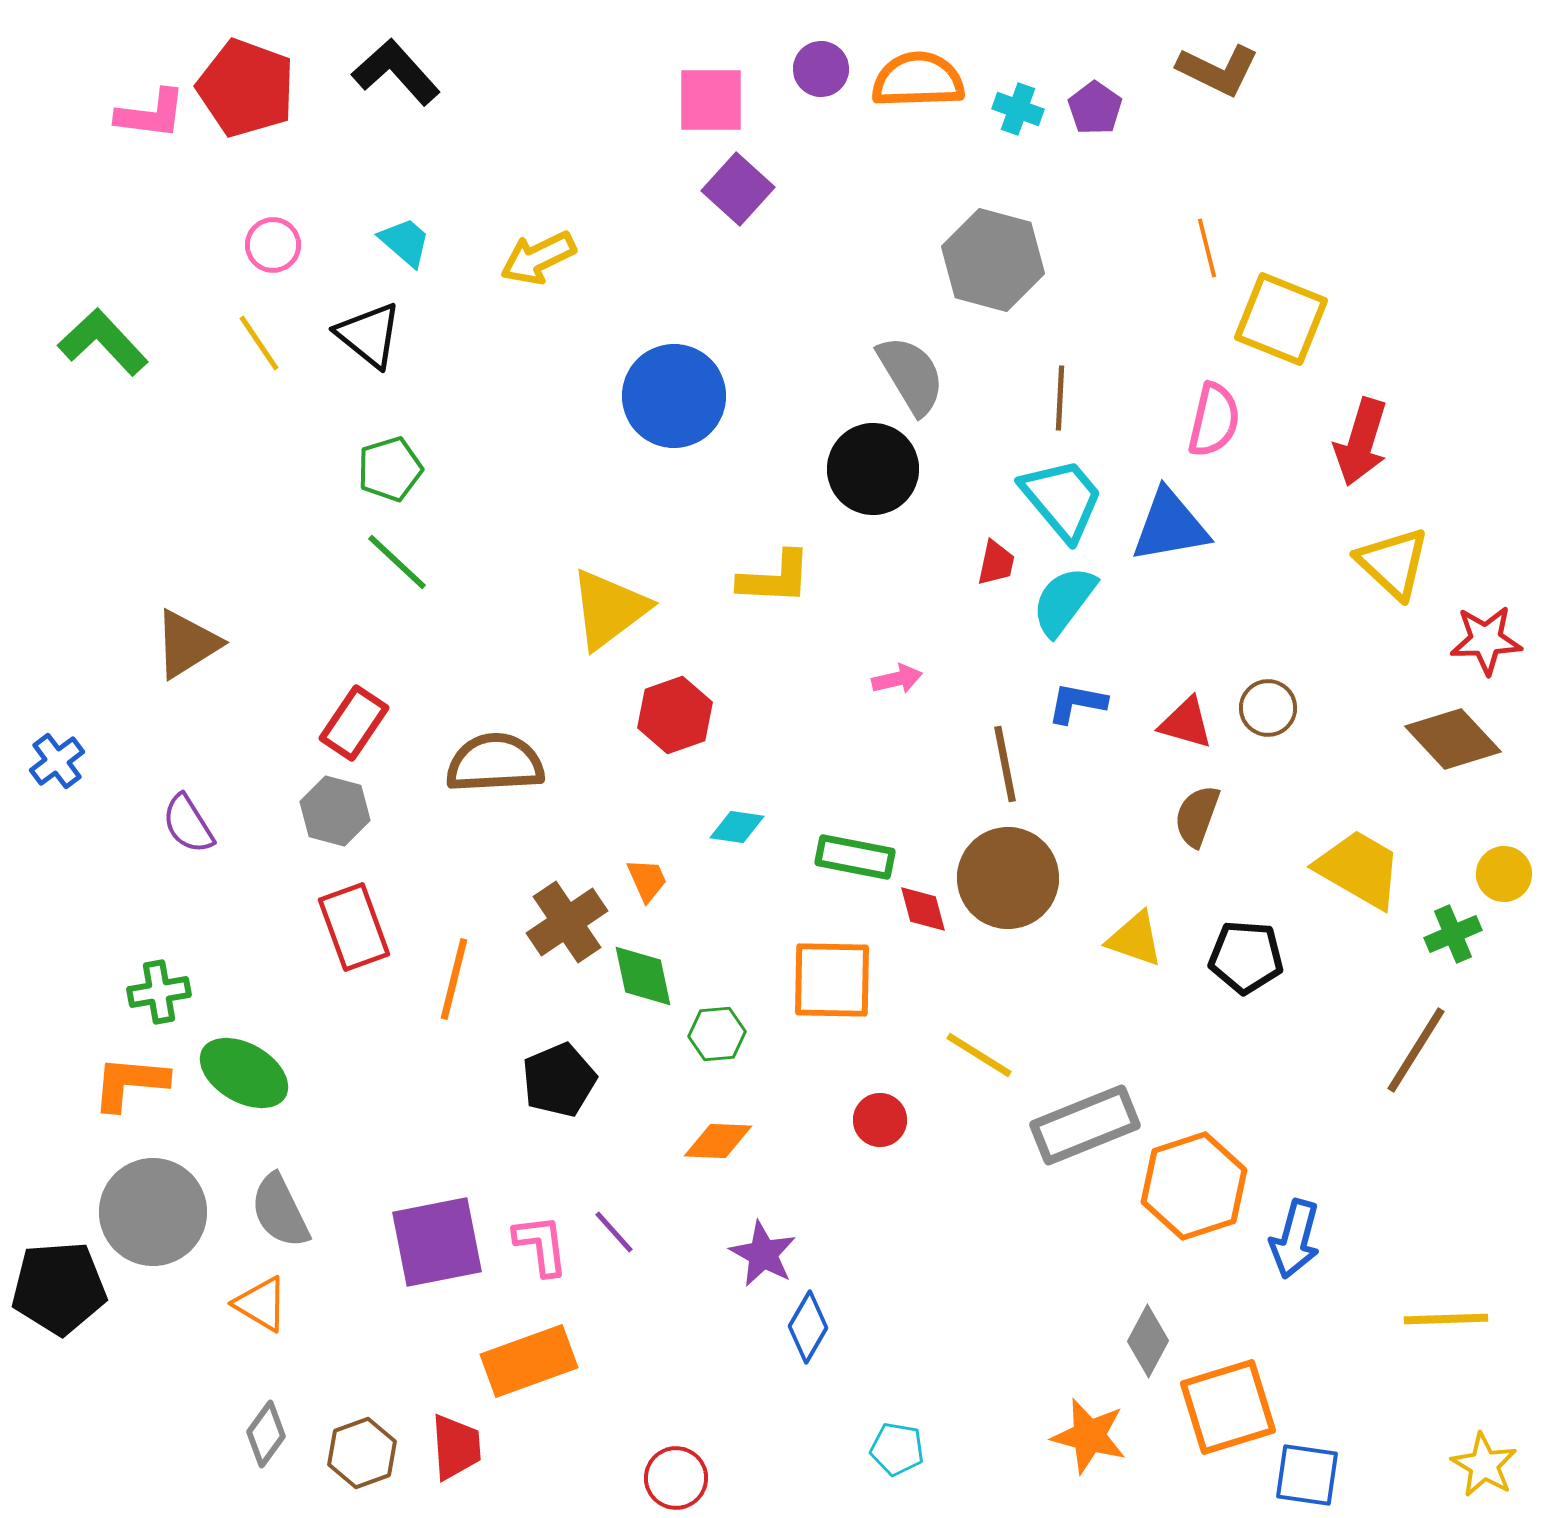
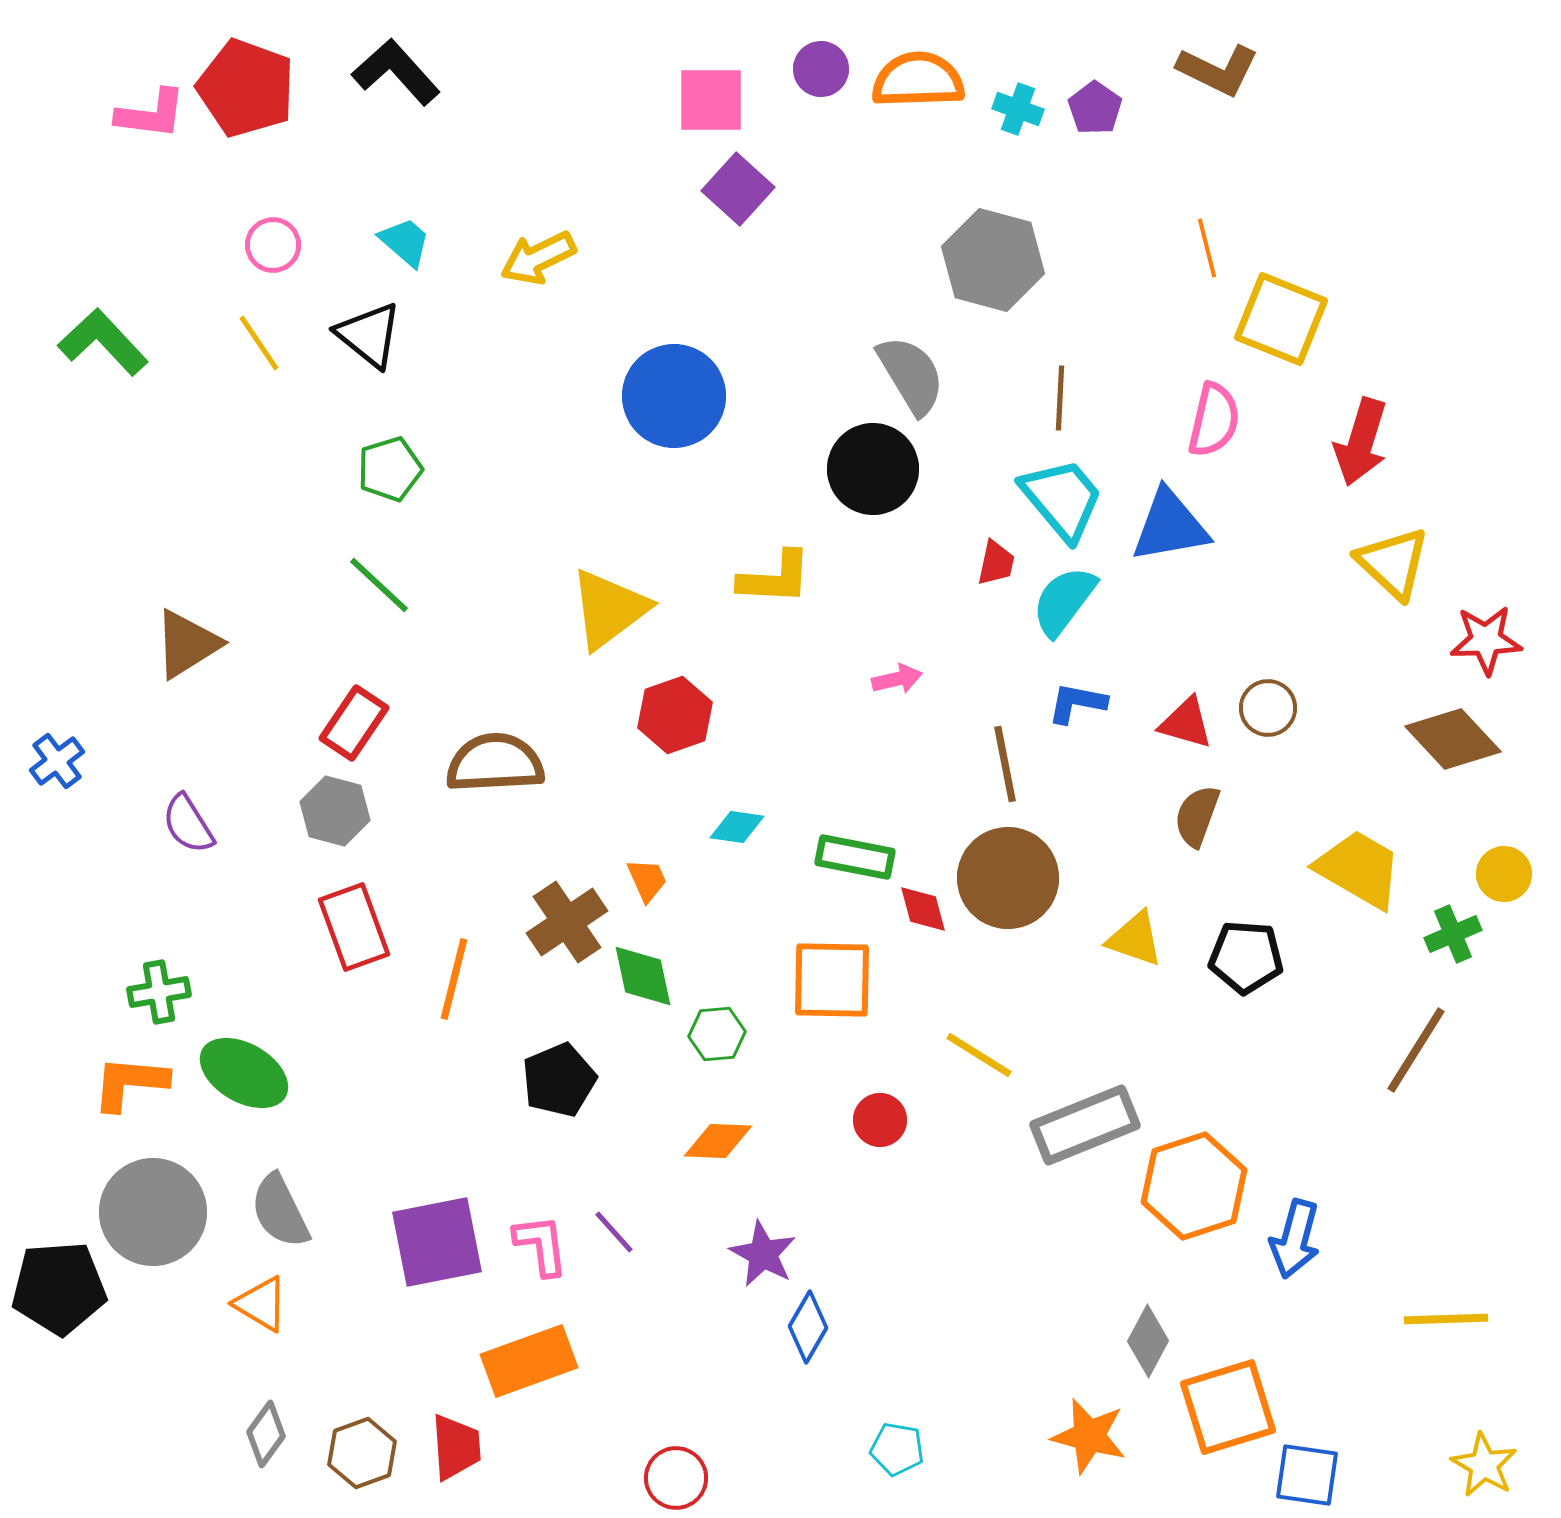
green line at (397, 562): moved 18 px left, 23 px down
